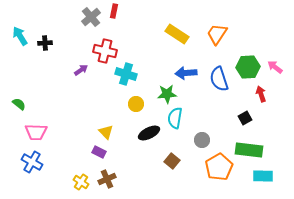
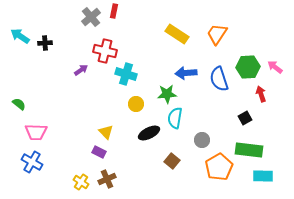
cyan arrow: rotated 24 degrees counterclockwise
